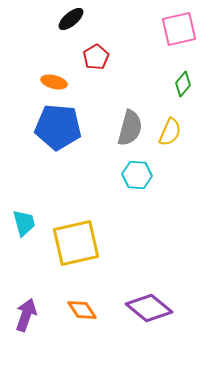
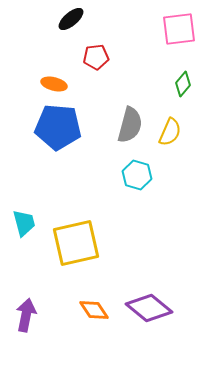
pink square: rotated 6 degrees clockwise
red pentagon: rotated 25 degrees clockwise
orange ellipse: moved 2 px down
gray semicircle: moved 3 px up
cyan hexagon: rotated 12 degrees clockwise
orange diamond: moved 12 px right
purple arrow: rotated 8 degrees counterclockwise
